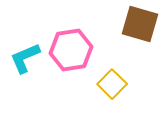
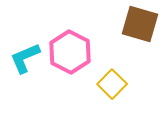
pink hexagon: moved 1 px left, 2 px down; rotated 24 degrees counterclockwise
